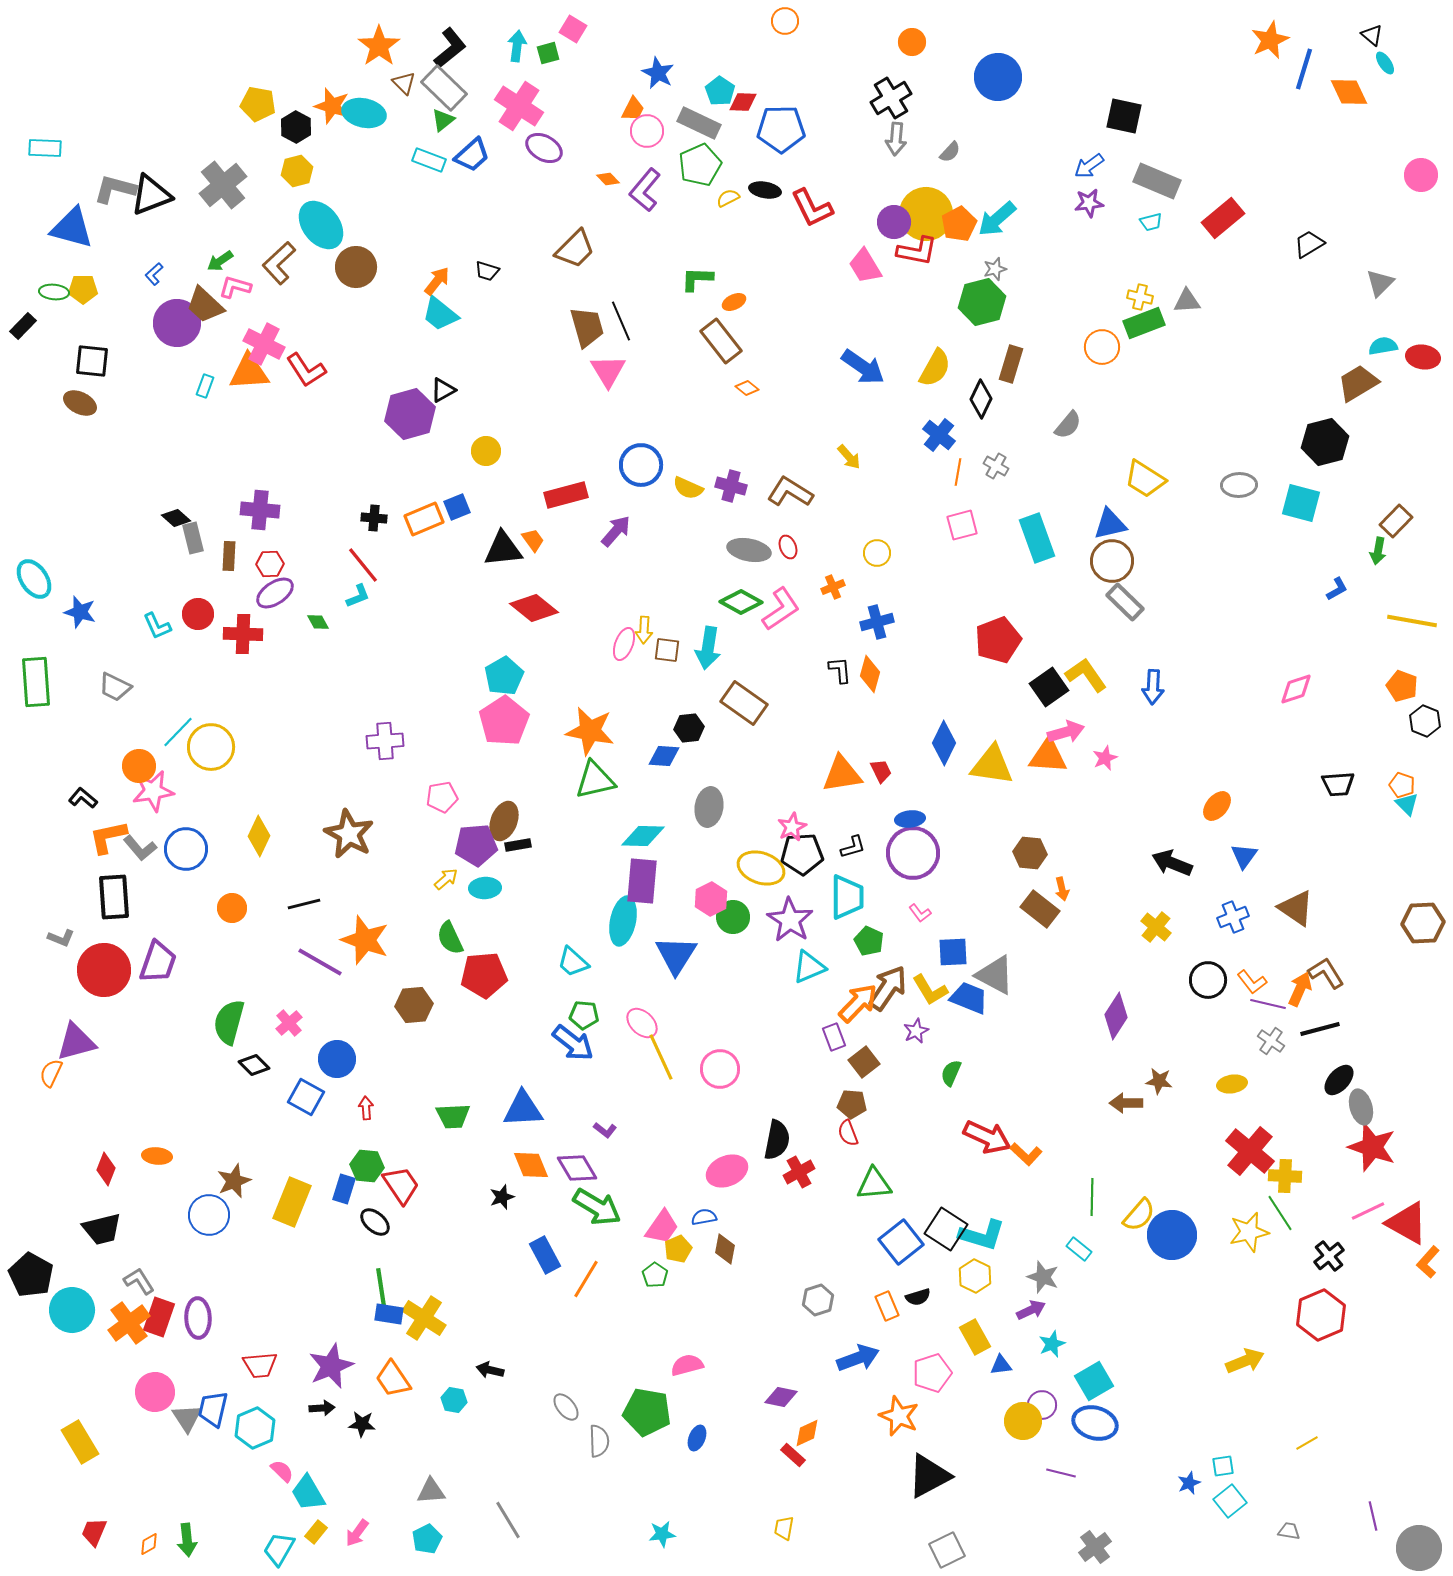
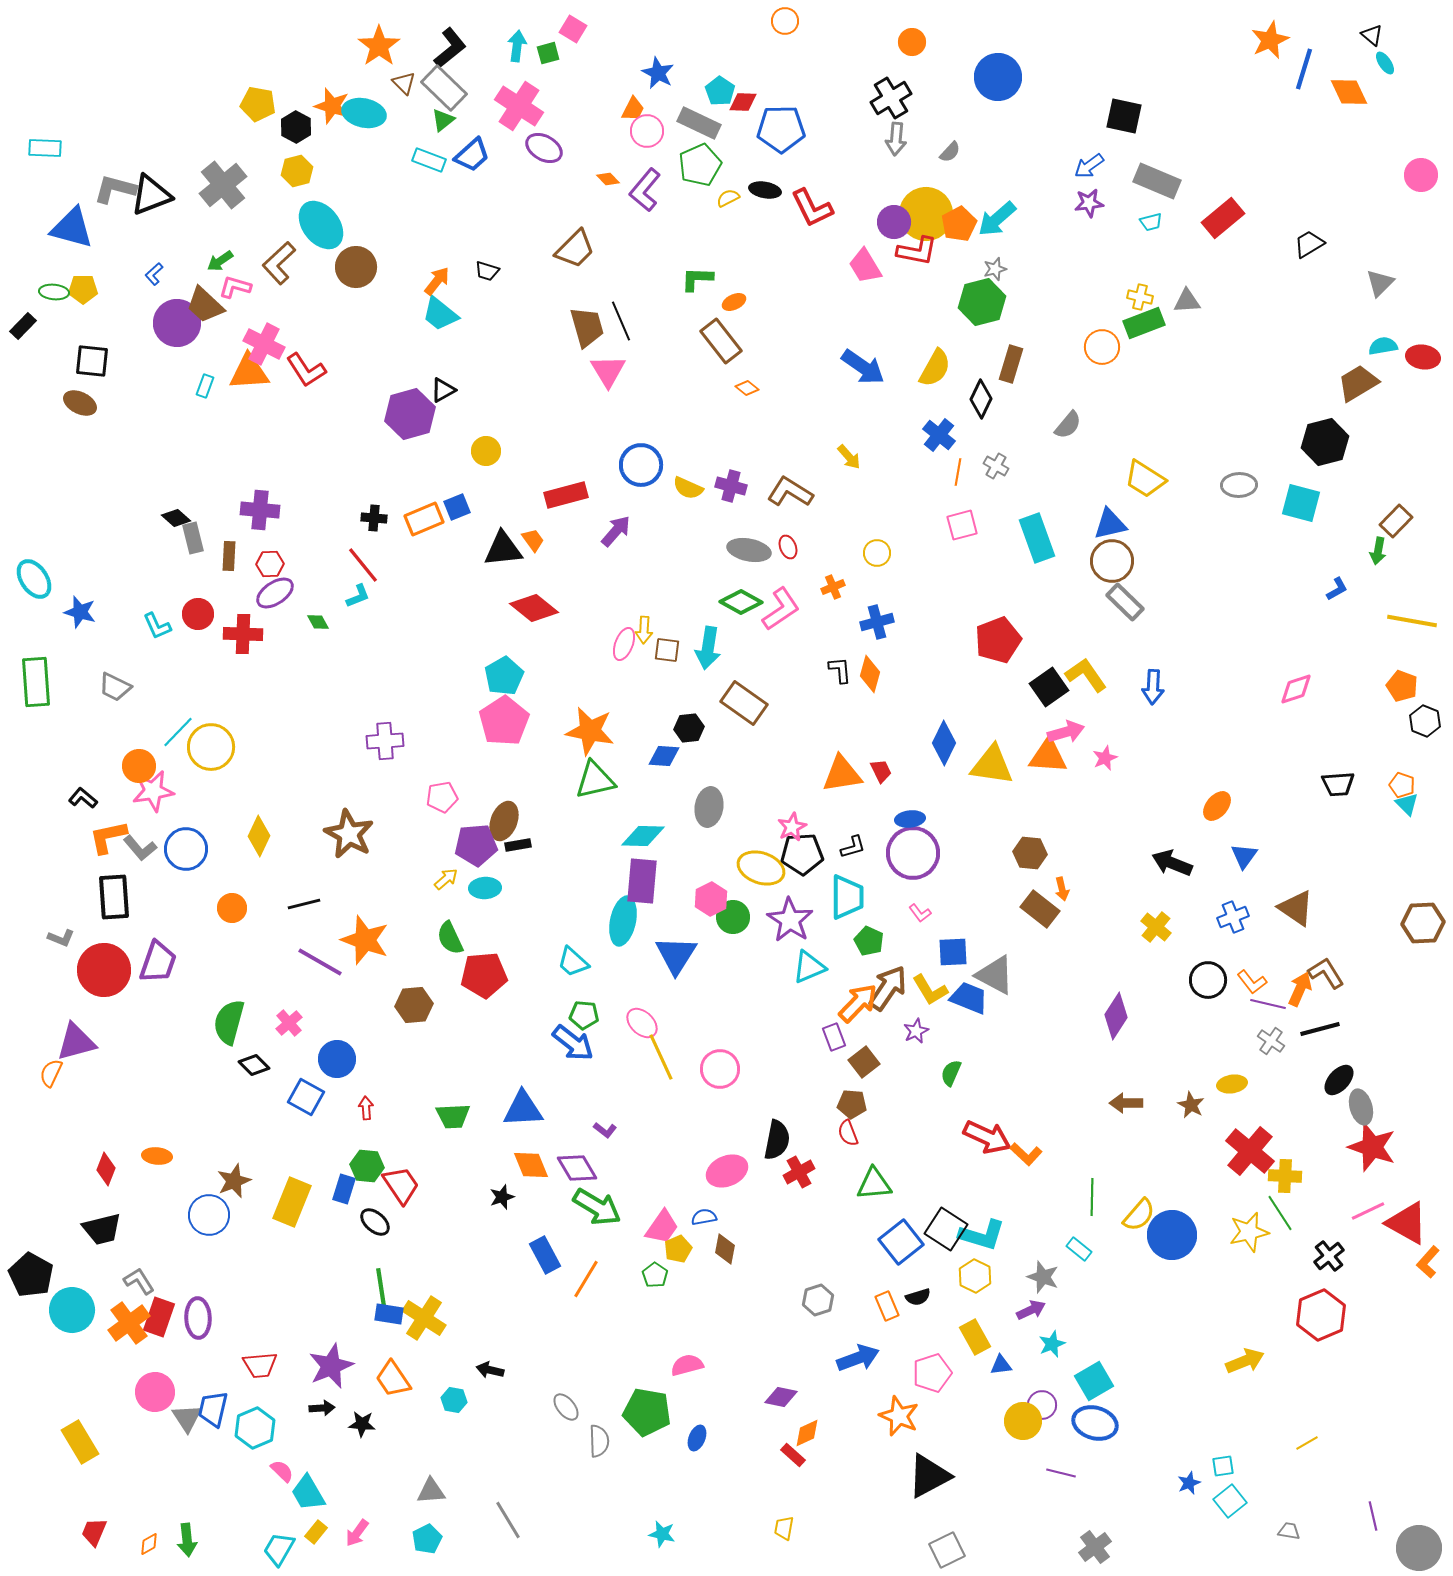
brown star at (1159, 1081): moved 32 px right, 24 px down; rotated 20 degrees clockwise
cyan star at (662, 1534): rotated 20 degrees clockwise
